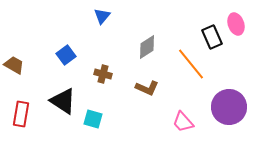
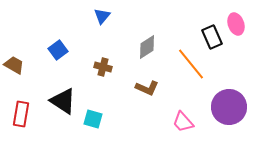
blue square: moved 8 px left, 5 px up
brown cross: moved 7 px up
